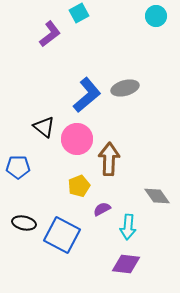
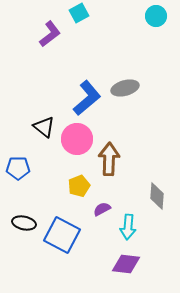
blue L-shape: moved 3 px down
blue pentagon: moved 1 px down
gray diamond: rotated 40 degrees clockwise
